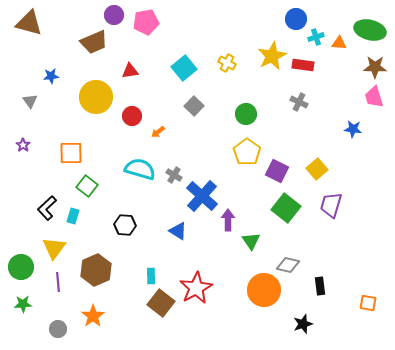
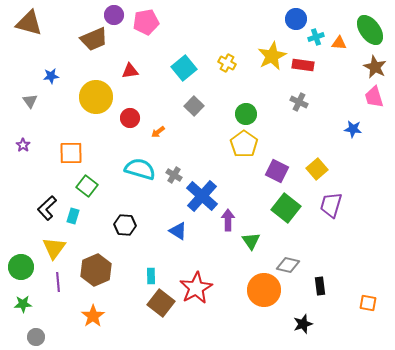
green ellipse at (370, 30): rotated 40 degrees clockwise
brown trapezoid at (94, 42): moved 3 px up
brown star at (375, 67): rotated 25 degrees clockwise
red circle at (132, 116): moved 2 px left, 2 px down
yellow pentagon at (247, 152): moved 3 px left, 8 px up
gray circle at (58, 329): moved 22 px left, 8 px down
